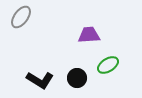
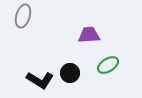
gray ellipse: moved 2 px right, 1 px up; rotated 20 degrees counterclockwise
black circle: moved 7 px left, 5 px up
